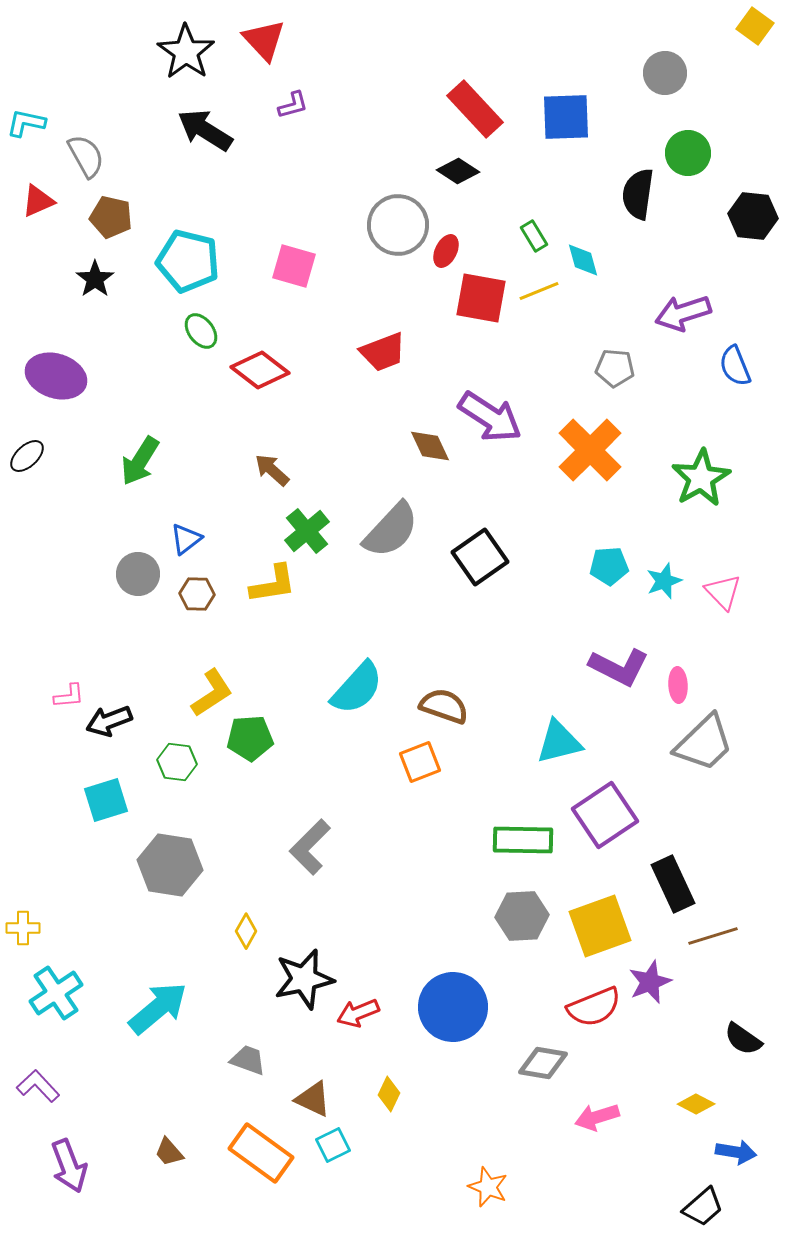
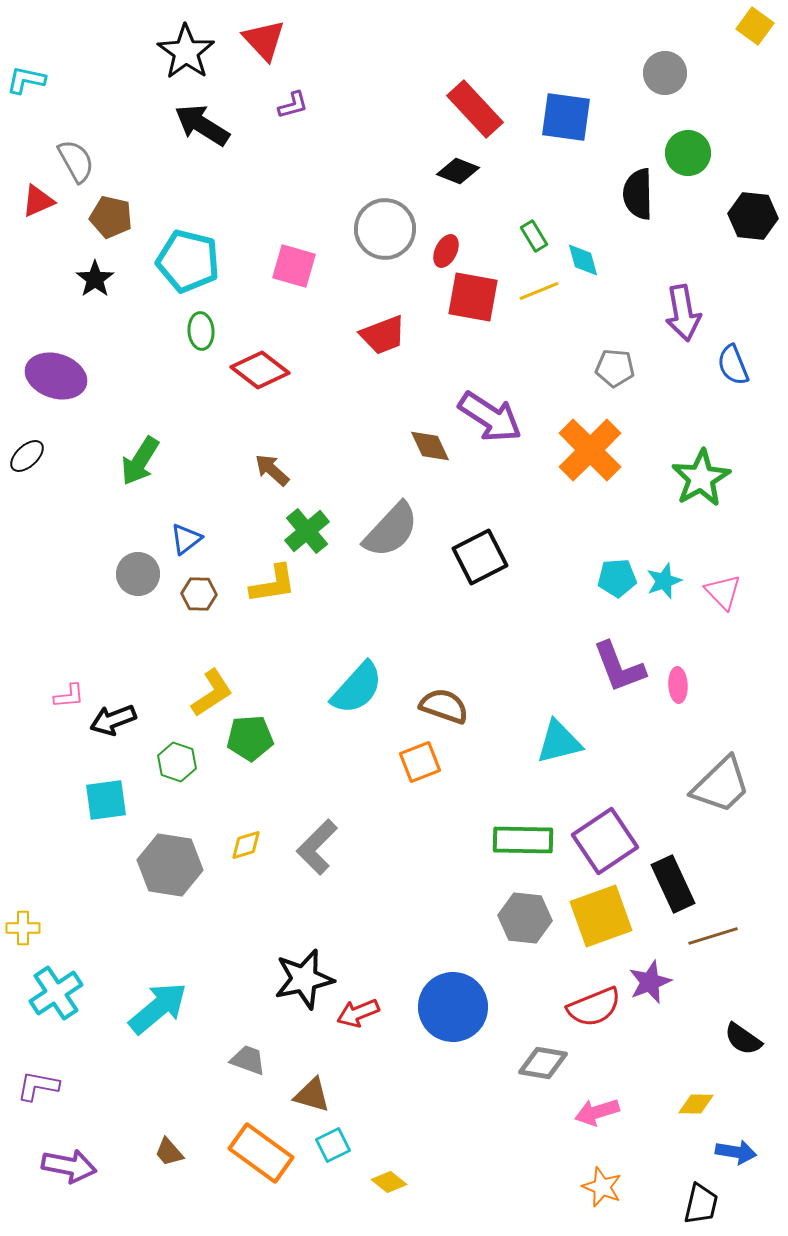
blue square at (566, 117): rotated 10 degrees clockwise
cyan L-shape at (26, 123): moved 43 px up
black arrow at (205, 130): moved 3 px left, 5 px up
gray semicircle at (86, 156): moved 10 px left, 5 px down
black diamond at (458, 171): rotated 12 degrees counterclockwise
black semicircle at (638, 194): rotated 9 degrees counterclockwise
gray circle at (398, 225): moved 13 px left, 4 px down
red square at (481, 298): moved 8 px left, 1 px up
purple arrow at (683, 313): rotated 82 degrees counterclockwise
green ellipse at (201, 331): rotated 33 degrees clockwise
red trapezoid at (383, 352): moved 17 px up
blue semicircle at (735, 366): moved 2 px left, 1 px up
black square at (480, 557): rotated 8 degrees clockwise
cyan pentagon at (609, 566): moved 8 px right, 12 px down
brown hexagon at (197, 594): moved 2 px right
purple L-shape at (619, 667): rotated 42 degrees clockwise
black arrow at (109, 721): moved 4 px right, 1 px up
gray trapezoid at (704, 743): moved 17 px right, 42 px down
green hexagon at (177, 762): rotated 12 degrees clockwise
cyan square at (106, 800): rotated 9 degrees clockwise
purple square at (605, 815): moved 26 px down
gray L-shape at (310, 847): moved 7 px right
gray hexagon at (522, 916): moved 3 px right, 2 px down; rotated 9 degrees clockwise
yellow square at (600, 926): moved 1 px right, 10 px up
yellow diamond at (246, 931): moved 86 px up; rotated 44 degrees clockwise
purple L-shape at (38, 1086): rotated 36 degrees counterclockwise
yellow diamond at (389, 1094): moved 88 px down; rotated 76 degrees counterclockwise
brown triangle at (313, 1099): moved 1 px left, 4 px up; rotated 9 degrees counterclockwise
yellow diamond at (696, 1104): rotated 27 degrees counterclockwise
pink arrow at (597, 1117): moved 5 px up
purple arrow at (69, 1166): rotated 58 degrees counterclockwise
orange star at (488, 1187): moved 114 px right
black trapezoid at (703, 1207): moved 2 px left, 3 px up; rotated 36 degrees counterclockwise
